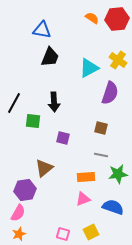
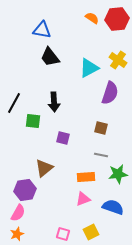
black trapezoid: rotated 120 degrees clockwise
orange star: moved 2 px left
